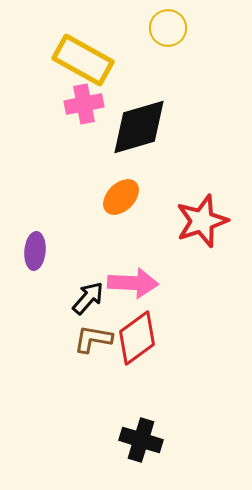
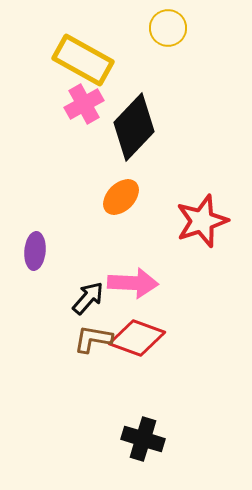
pink cross: rotated 18 degrees counterclockwise
black diamond: moved 5 px left; rotated 30 degrees counterclockwise
red diamond: rotated 56 degrees clockwise
black cross: moved 2 px right, 1 px up
